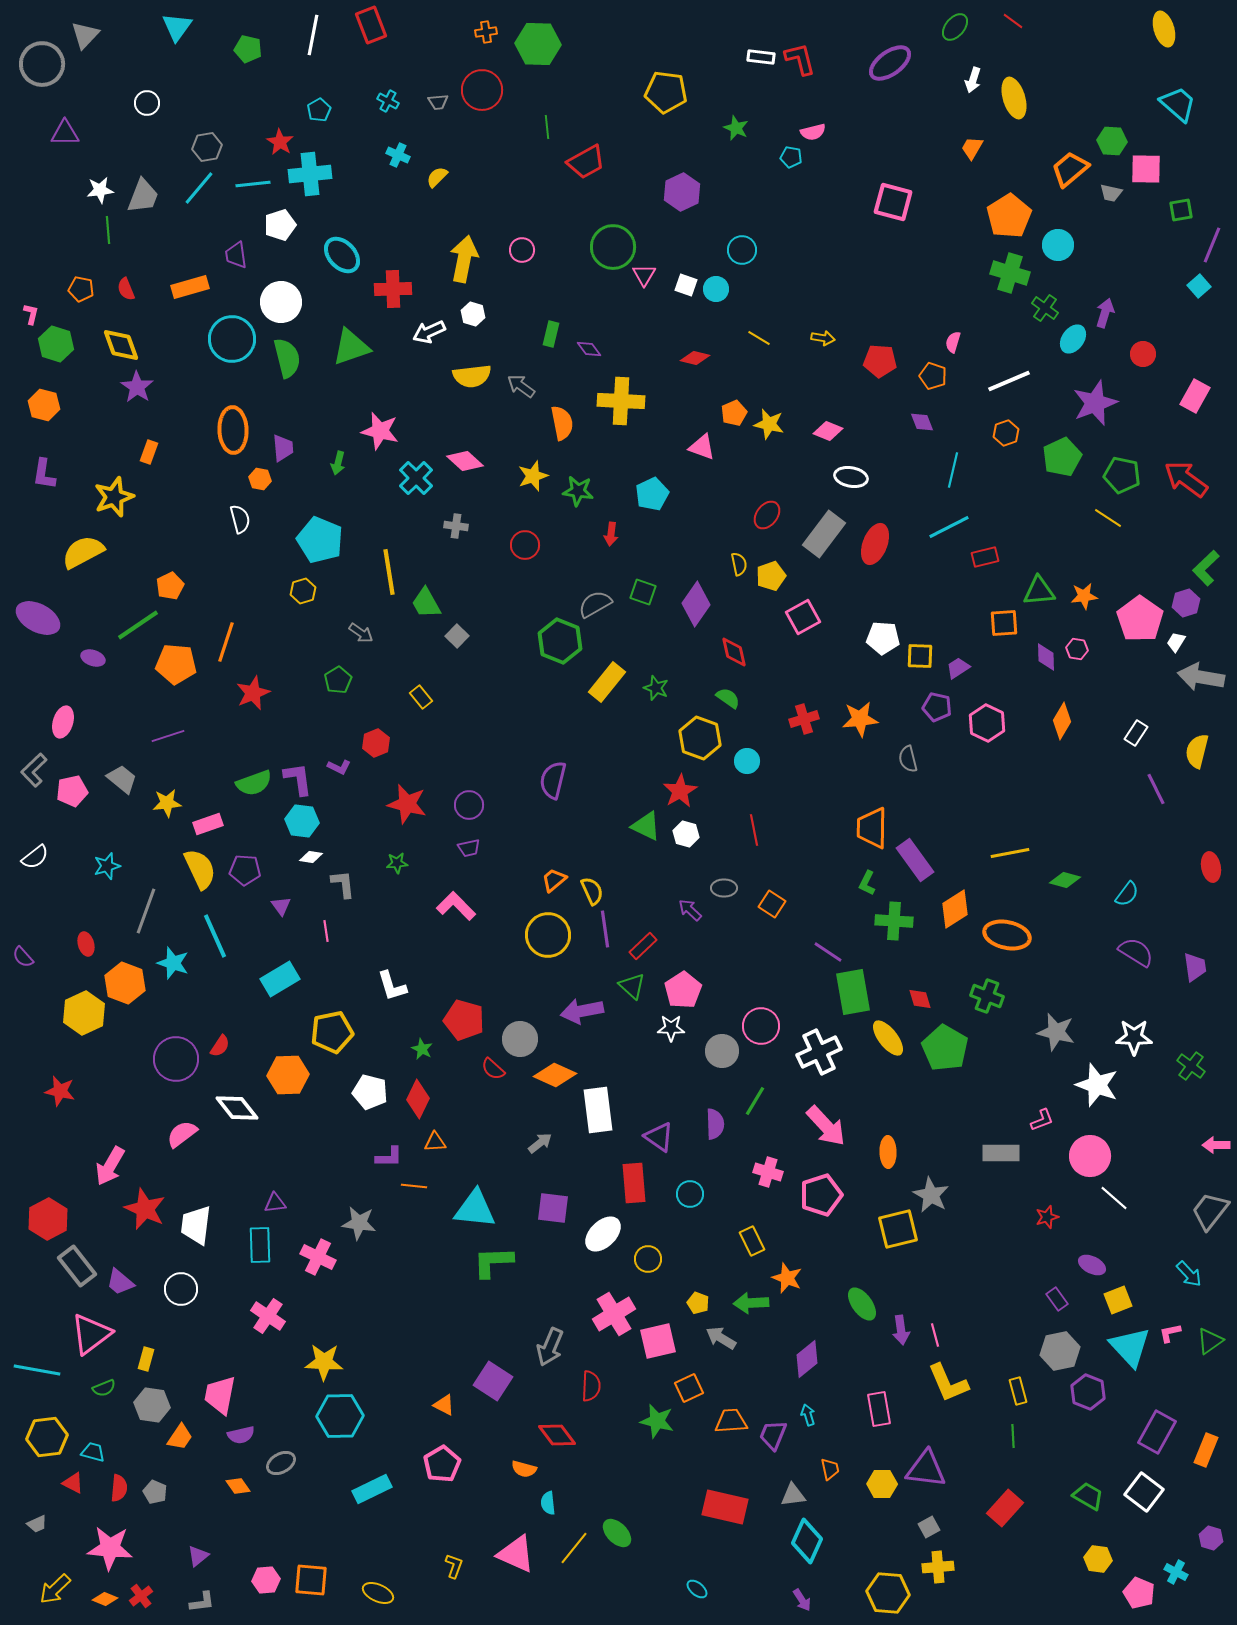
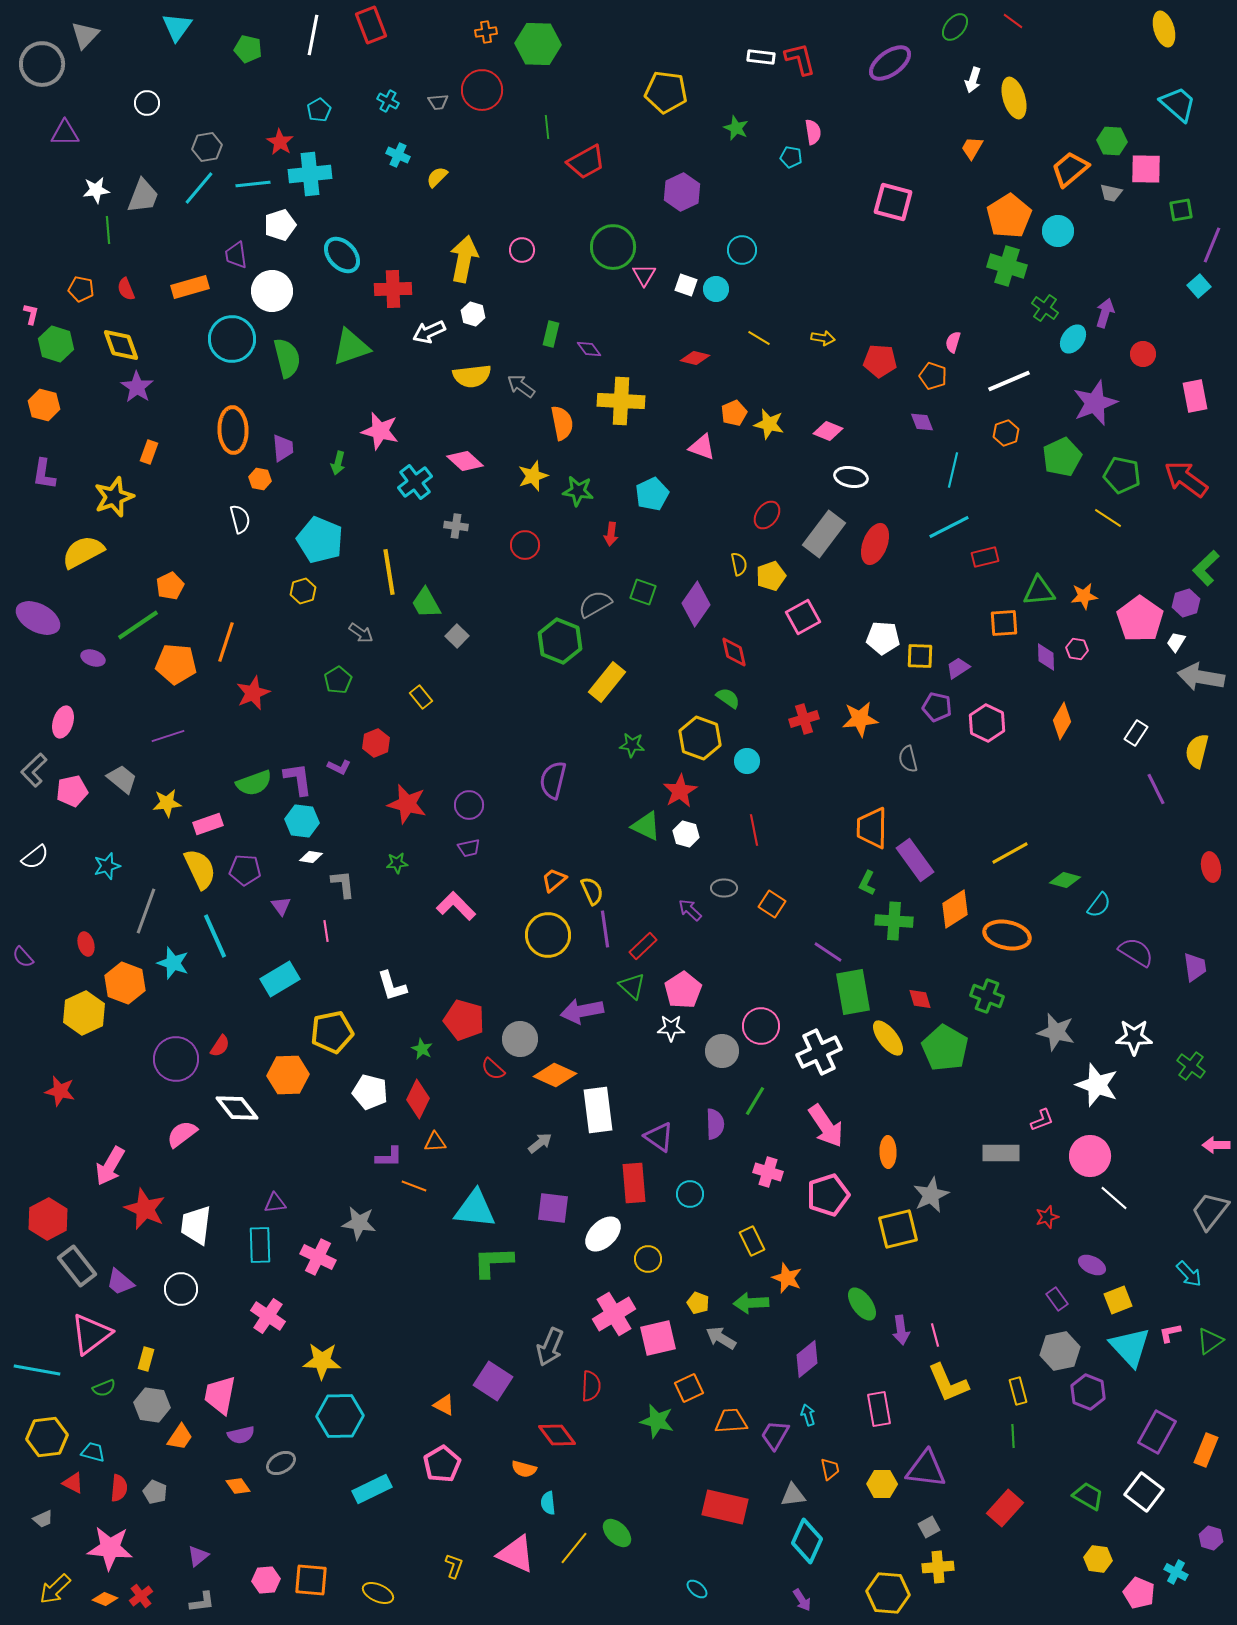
pink semicircle at (813, 132): rotated 85 degrees counterclockwise
white star at (100, 190): moved 4 px left
cyan circle at (1058, 245): moved 14 px up
green cross at (1010, 273): moved 3 px left, 7 px up
white circle at (281, 302): moved 9 px left, 11 px up
pink rectangle at (1195, 396): rotated 40 degrees counterclockwise
cyan cross at (416, 478): moved 1 px left, 4 px down; rotated 8 degrees clockwise
green star at (656, 688): moved 24 px left, 57 px down; rotated 15 degrees counterclockwise
yellow line at (1010, 853): rotated 18 degrees counterclockwise
cyan semicircle at (1127, 894): moved 28 px left, 11 px down
pink arrow at (826, 1126): rotated 9 degrees clockwise
orange line at (414, 1186): rotated 15 degrees clockwise
pink pentagon at (821, 1195): moved 7 px right
gray star at (931, 1195): rotated 18 degrees clockwise
pink square at (658, 1341): moved 3 px up
yellow star at (324, 1362): moved 2 px left, 1 px up
purple trapezoid at (773, 1435): moved 2 px right; rotated 8 degrees clockwise
gray trapezoid at (37, 1524): moved 6 px right, 5 px up
